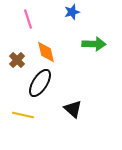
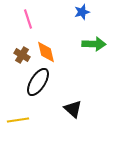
blue star: moved 10 px right
brown cross: moved 5 px right, 5 px up; rotated 14 degrees counterclockwise
black ellipse: moved 2 px left, 1 px up
yellow line: moved 5 px left, 5 px down; rotated 20 degrees counterclockwise
